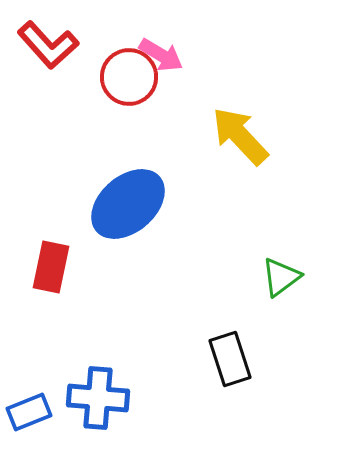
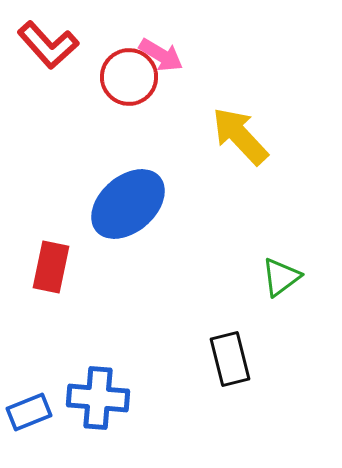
black rectangle: rotated 4 degrees clockwise
